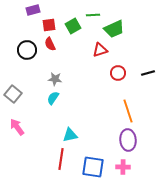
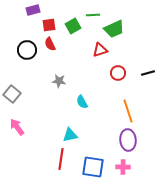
gray star: moved 4 px right, 2 px down
gray square: moved 1 px left
cyan semicircle: moved 29 px right, 4 px down; rotated 64 degrees counterclockwise
